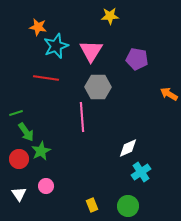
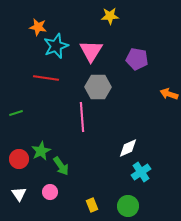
orange arrow: rotated 12 degrees counterclockwise
green arrow: moved 35 px right, 34 px down
pink circle: moved 4 px right, 6 px down
